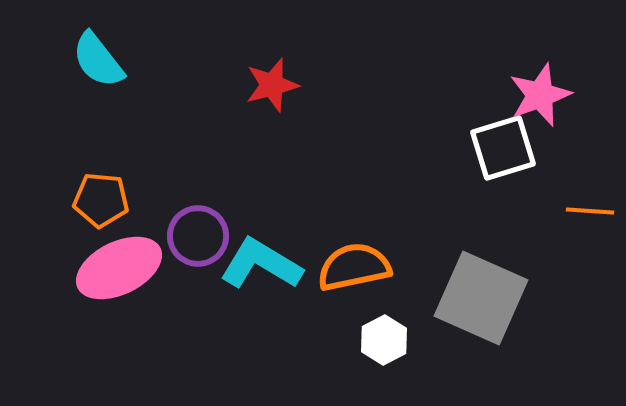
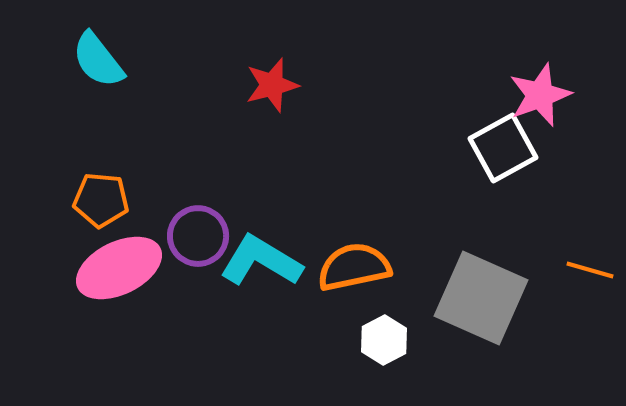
white square: rotated 12 degrees counterclockwise
orange line: moved 59 px down; rotated 12 degrees clockwise
cyan L-shape: moved 3 px up
